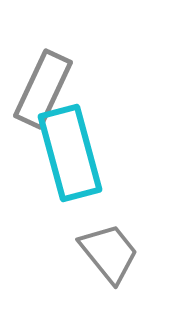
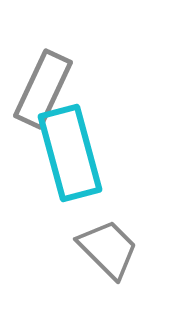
gray trapezoid: moved 1 px left, 4 px up; rotated 6 degrees counterclockwise
